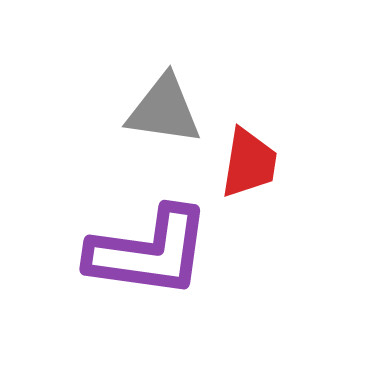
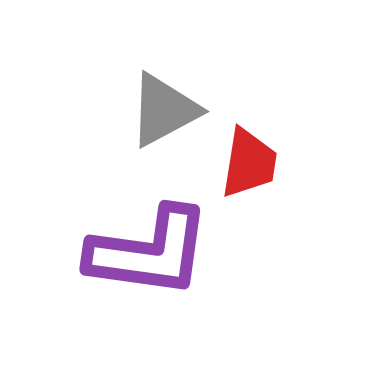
gray triangle: rotated 36 degrees counterclockwise
